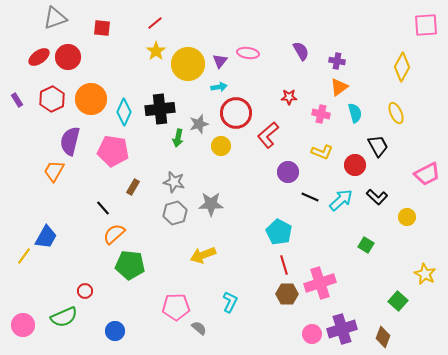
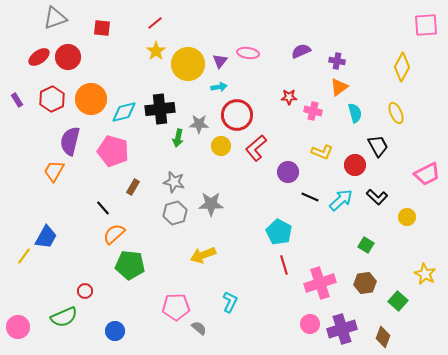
purple semicircle at (301, 51): rotated 84 degrees counterclockwise
cyan diamond at (124, 112): rotated 52 degrees clockwise
red circle at (236, 113): moved 1 px right, 2 px down
pink cross at (321, 114): moved 8 px left, 3 px up
gray star at (199, 124): rotated 18 degrees clockwise
red L-shape at (268, 135): moved 12 px left, 13 px down
pink pentagon at (113, 151): rotated 8 degrees clockwise
brown hexagon at (287, 294): moved 78 px right, 11 px up; rotated 10 degrees counterclockwise
pink circle at (23, 325): moved 5 px left, 2 px down
pink circle at (312, 334): moved 2 px left, 10 px up
